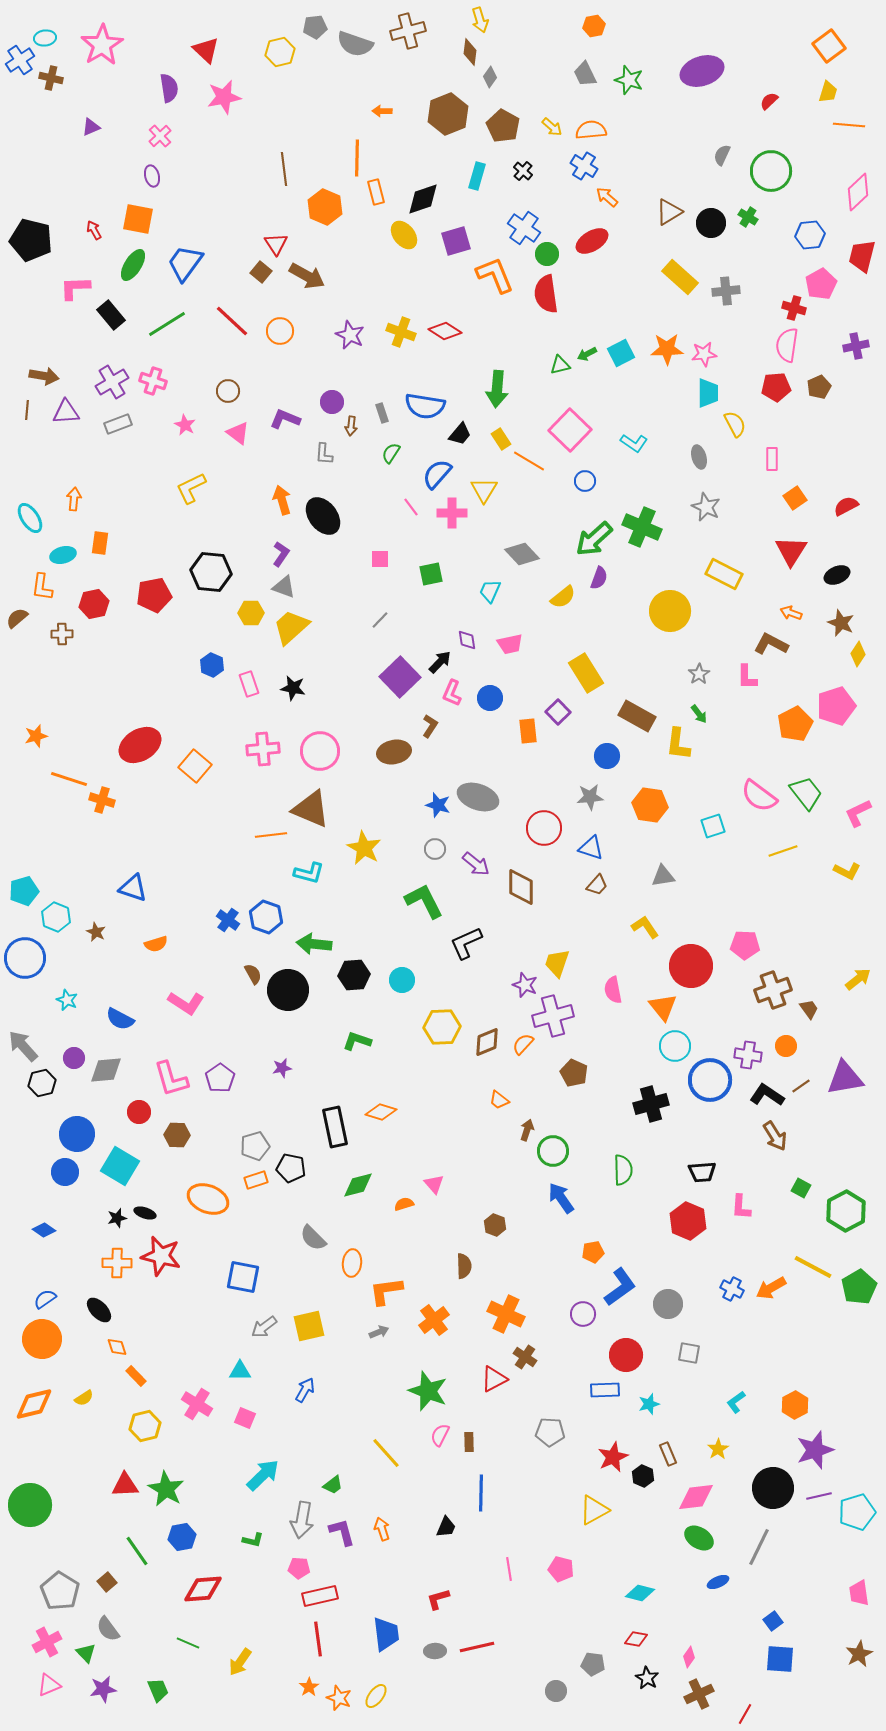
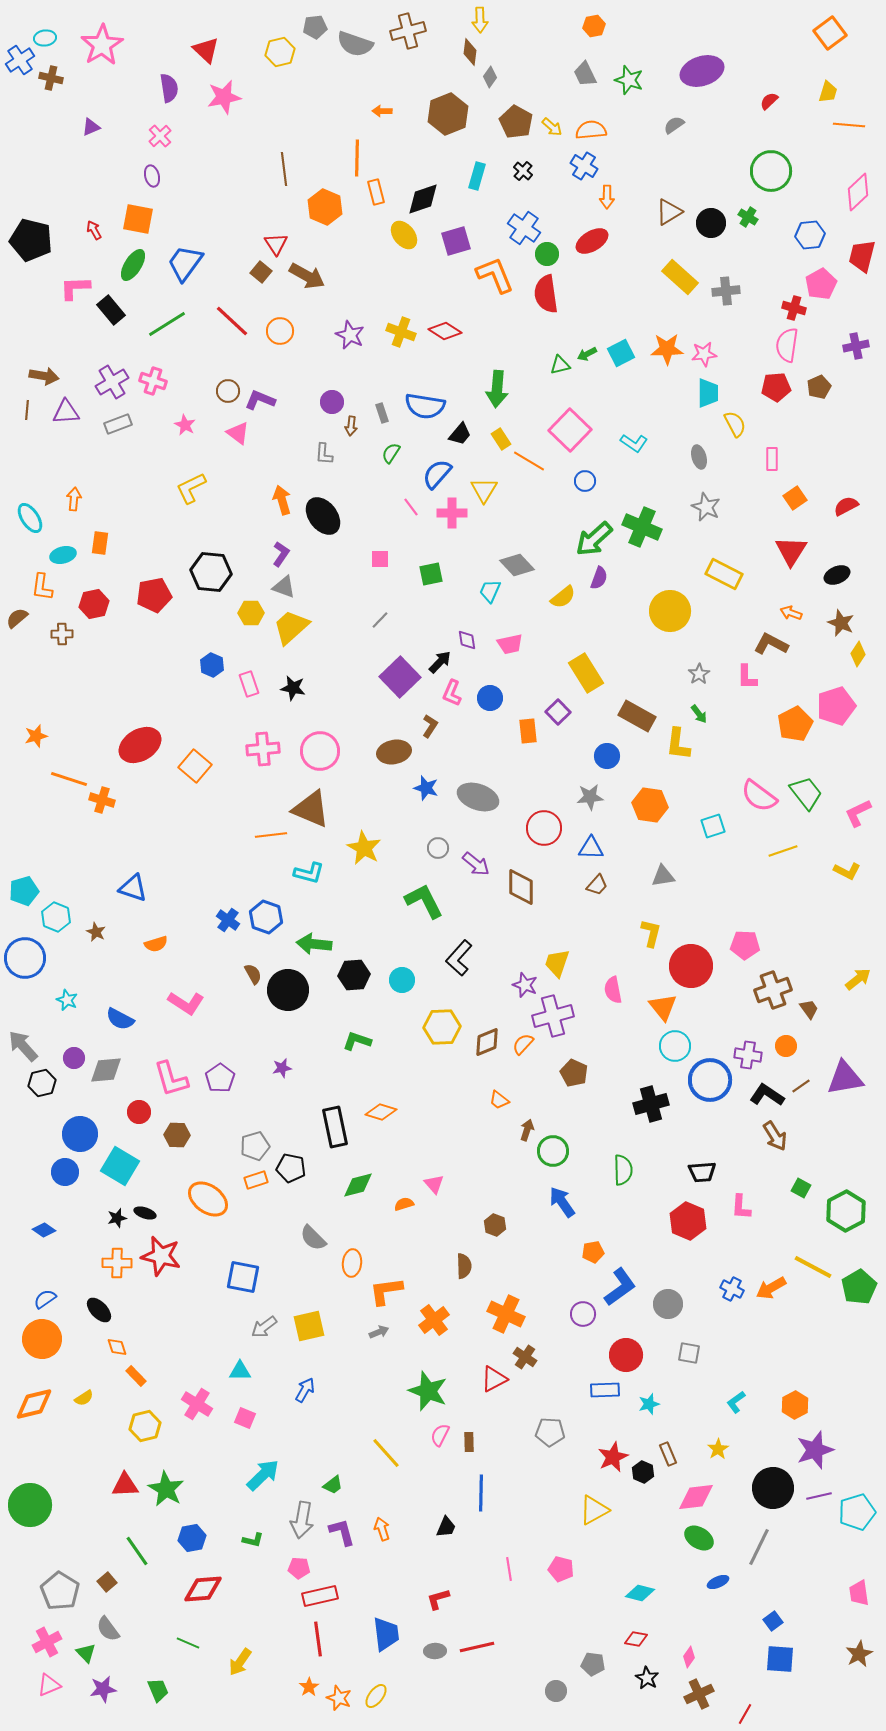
yellow arrow at (480, 20): rotated 15 degrees clockwise
orange square at (829, 46): moved 1 px right, 13 px up
brown pentagon at (503, 126): moved 13 px right, 4 px up
gray semicircle at (722, 155): moved 48 px left, 30 px up; rotated 30 degrees clockwise
orange arrow at (607, 197): rotated 130 degrees counterclockwise
black rectangle at (111, 315): moved 5 px up
purple L-shape at (285, 419): moved 25 px left, 19 px up
gray diamond at (522, 554): moved 5 px left, 11 px down
blue star at (438, 805): moved 12 px left, 17 px up
blue triangle at (591, 848): rotated 16 degrees counterclockwise
gray circle at (435, 849): moved 3 px right, 1 px up
yellow L-shape at (645, 927): moved 6 px right, 6 px down; rotated 48 degrees clockwise
black L-shape at (466, 943): moved 7 px left, 15 px down; rotated 24 degrees counterclockwise
blue circle at (77, 1134): moved 3 px right
blue arrow at (561, 1198): moved 1 px right, 4 px down
orange ellipse at (208, 1199): rotated 15 degrees clockwise
black hexagon at (643, 1476): moved 4 px up
blue hexagon at (182, 1537): moved 10 px right, 1 px down
